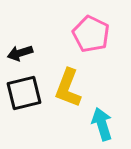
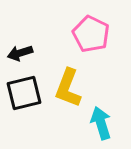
cyan arrow: moved 1 px left, 1 px up
